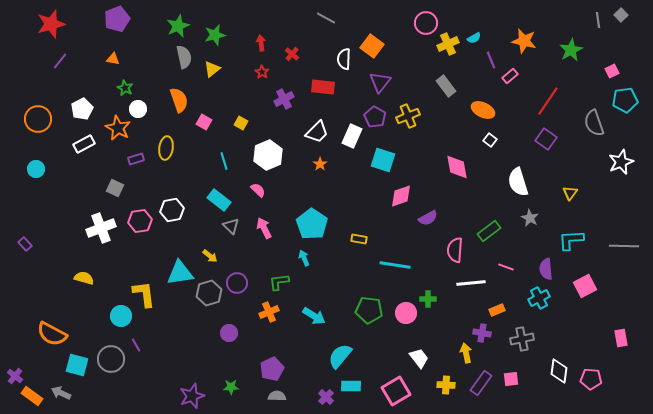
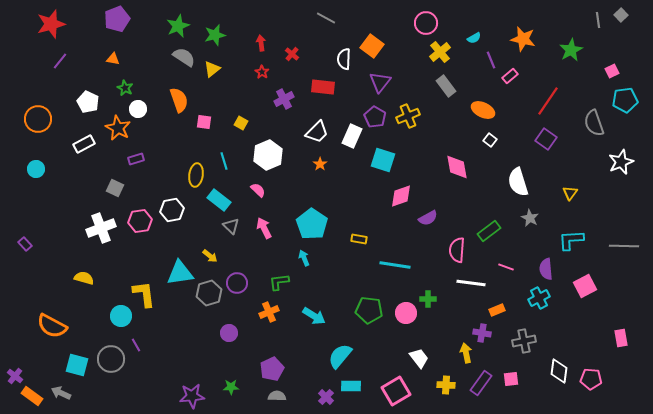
orange star at (524, 41): moved 1 px left, 2 px up
yellow cross at (448, 44): moved 8 px left, 8 px down; rotated 15 degrees counterclockwise
gray semicircle at (184, 57): rotated 45 degrees counterclockwise
white pentagon at (82, 109): moved 6 px right, 7 px up; rotated 20 degrees counterclockwise
pink square at (204, 122): rotated 21 degrees counterclockwise
yellow ellipse at (166, 148): moved 30 px right, 27 px down
pink semicircle at (455, 250): moved 2 px right
white line at (471, 283): rotated 12 degrees clockwise
orange semicircle at (52, 334): moved 8 px up
gray cross at (522, 339): moved 2 px right, 2 px down
purple star at (192, 396): rotated 15 degrees clockwise
